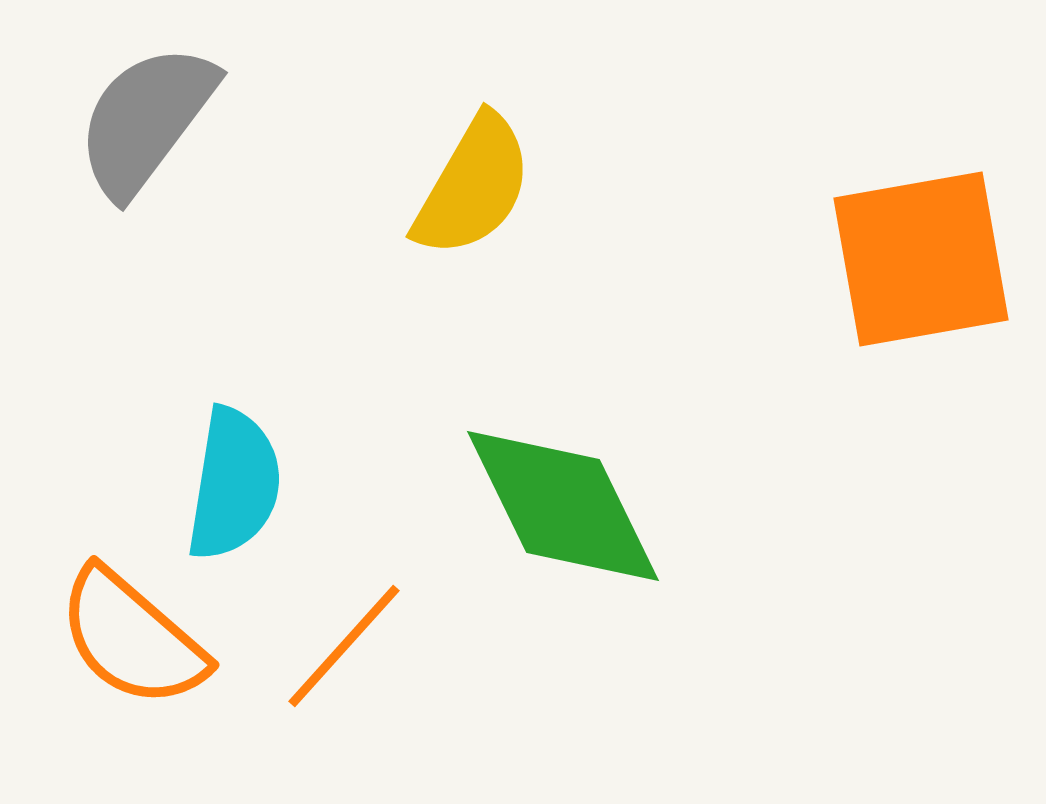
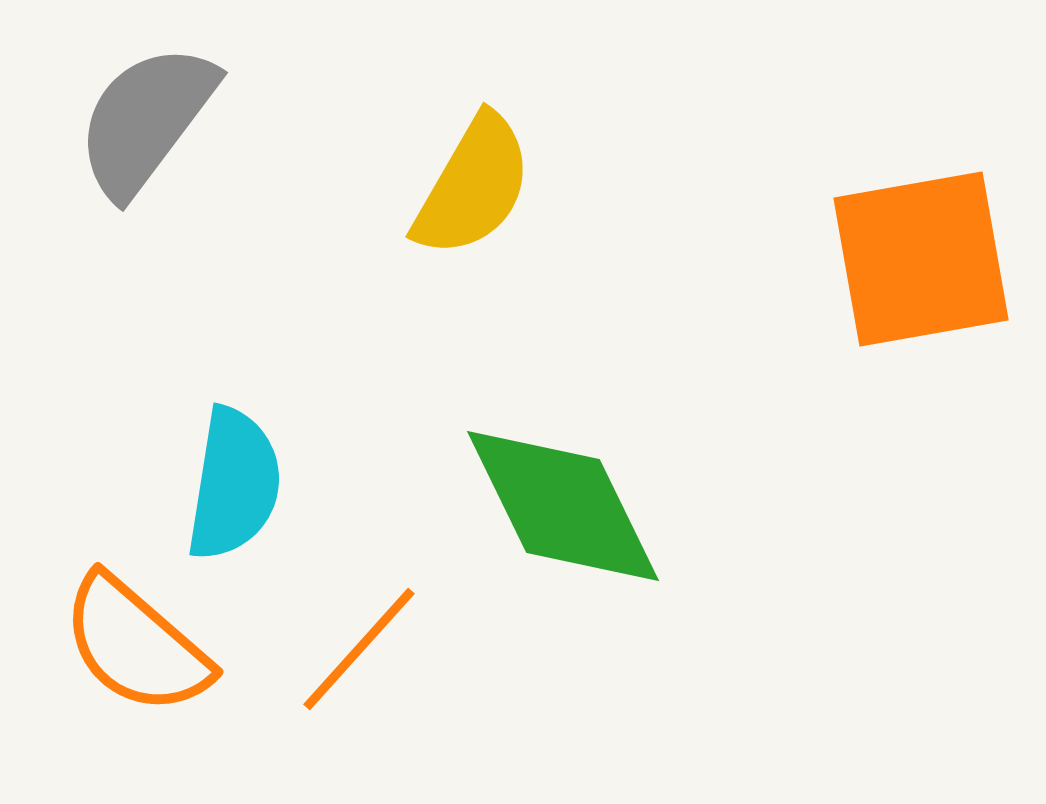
orange semicircle: moved 4 px right, 7 px down
orange line: moved 15 px right, 3 px down
